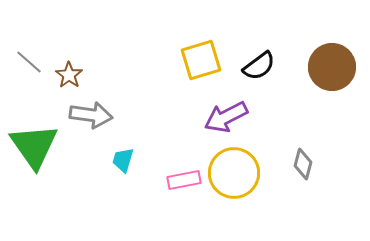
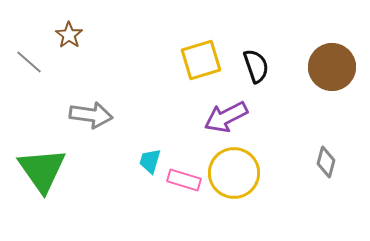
black semicircle: moved 3 px left; rotated 72 degrees counterclockwise
brown star: moved 40 px up
green triangle: moved 8 px right, 24 px down
cyan trapezoid: moved 27 px right, 1 px down
gray diamond: moved 23 px right, 2 px up
pink rectangle: rotated 28 degrees clockwise
